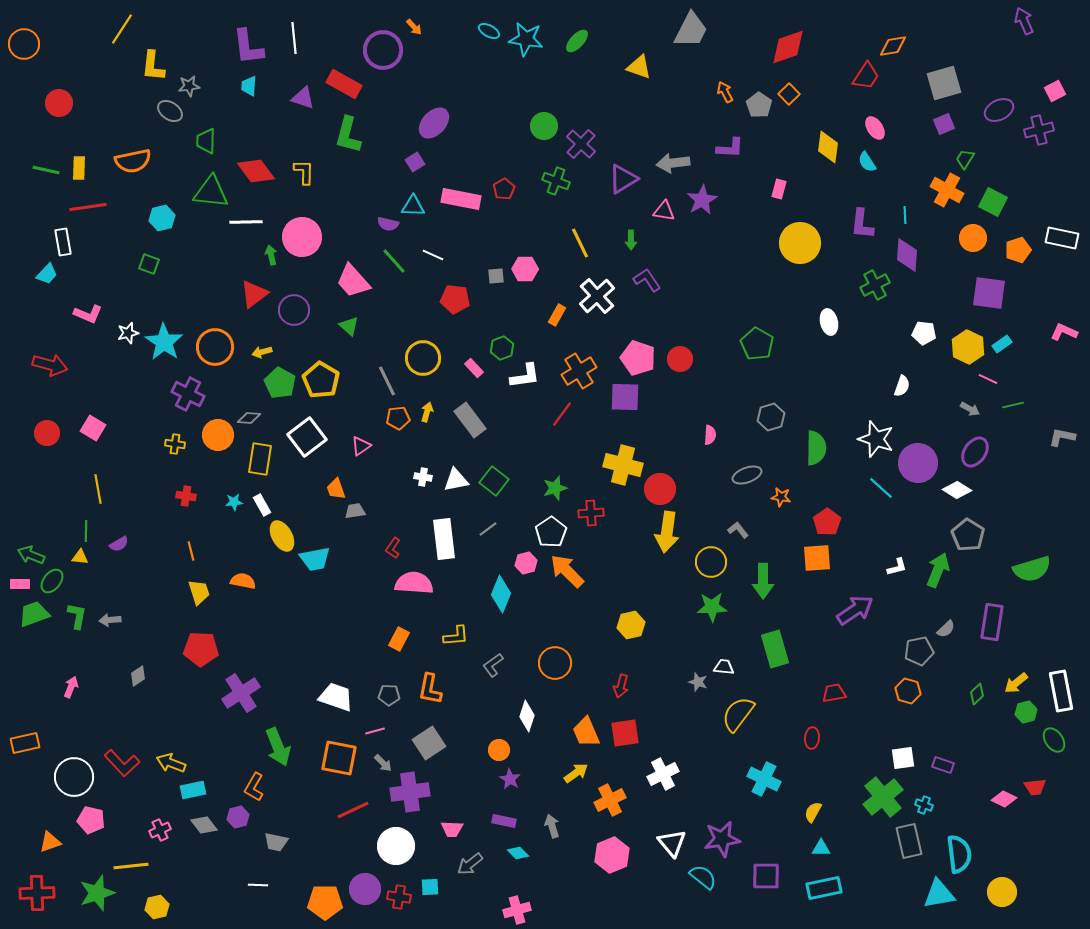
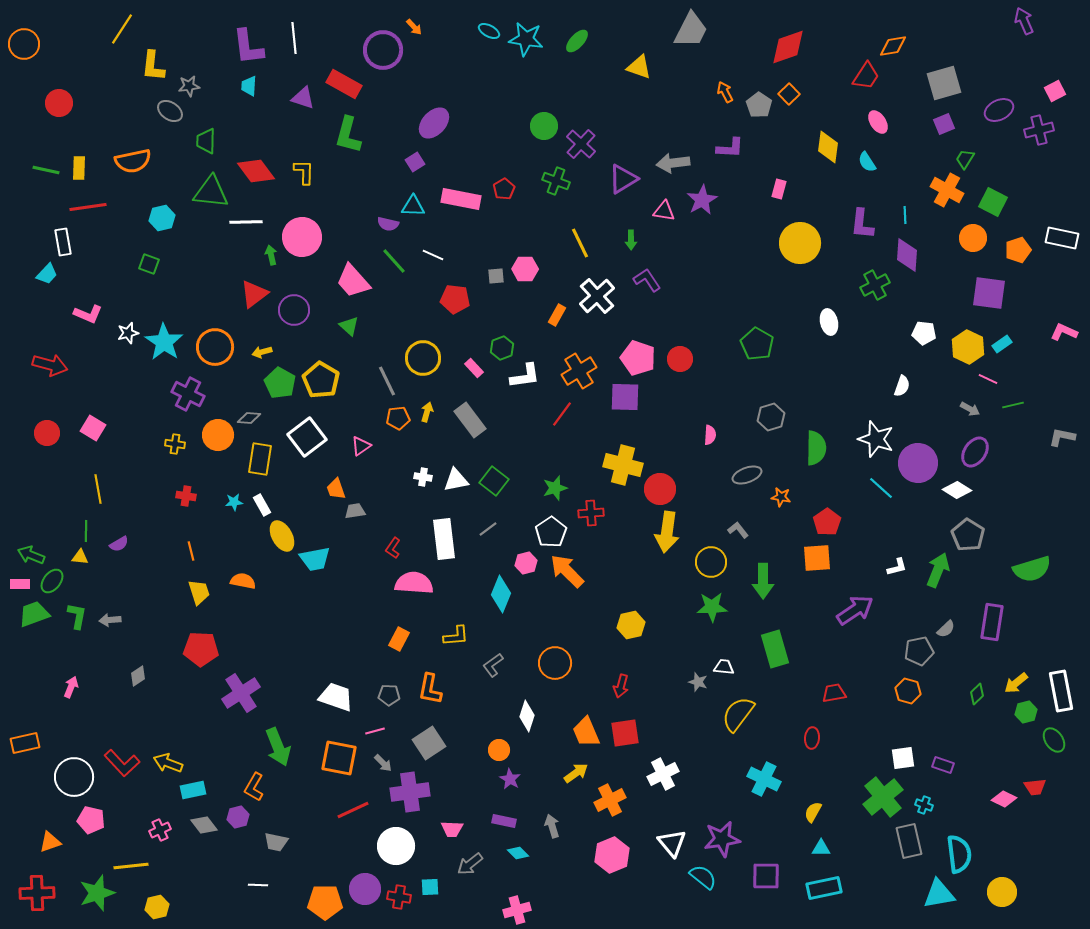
pink ellipse at (875, 128): moved 3 px right, 6 px up
yellow arrow at (171, 763): moved 3 px left
